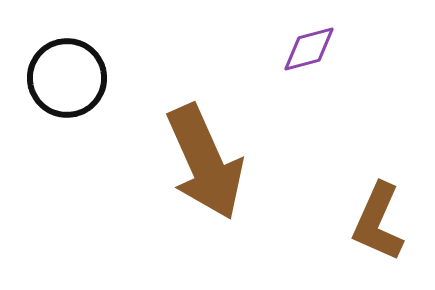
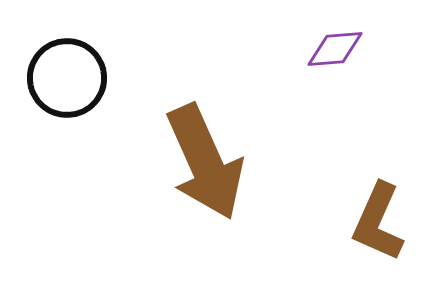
purple diamond: moved 26 px right; rotated 10 degrees clockwise
